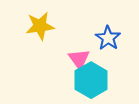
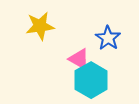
pink triangle: rotated 25 degrees counterclockwise
